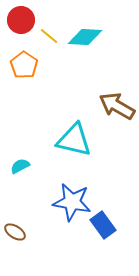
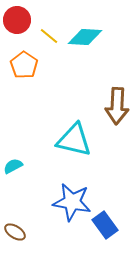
red circle: moved 4 px left
brown arrow: rotated 117 degrees counterclockwise
cyan semicircle: moved 7 px left
blue rectangle: moved 2 px right
